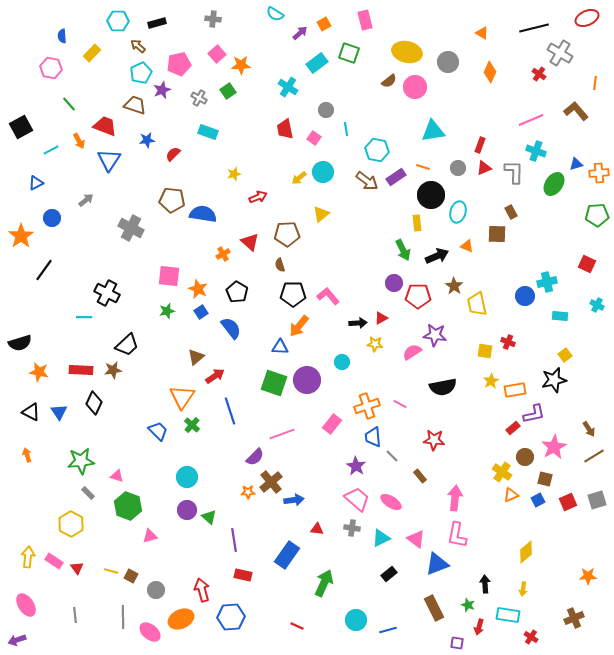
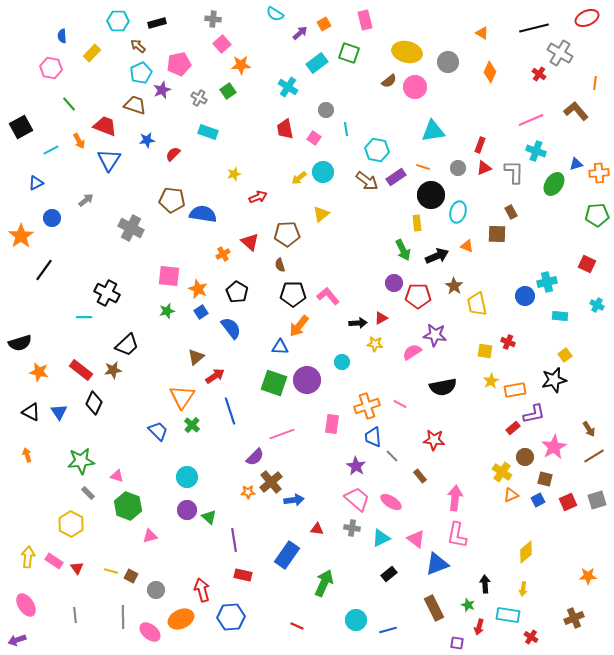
pink square at (217, 54): moved 5 px right, 10 px up
red rectangle at (81, 370): rotated 35 degrees clockwise
pink rectangle at (332, 424): rotated 30 degrees counterclockwise
